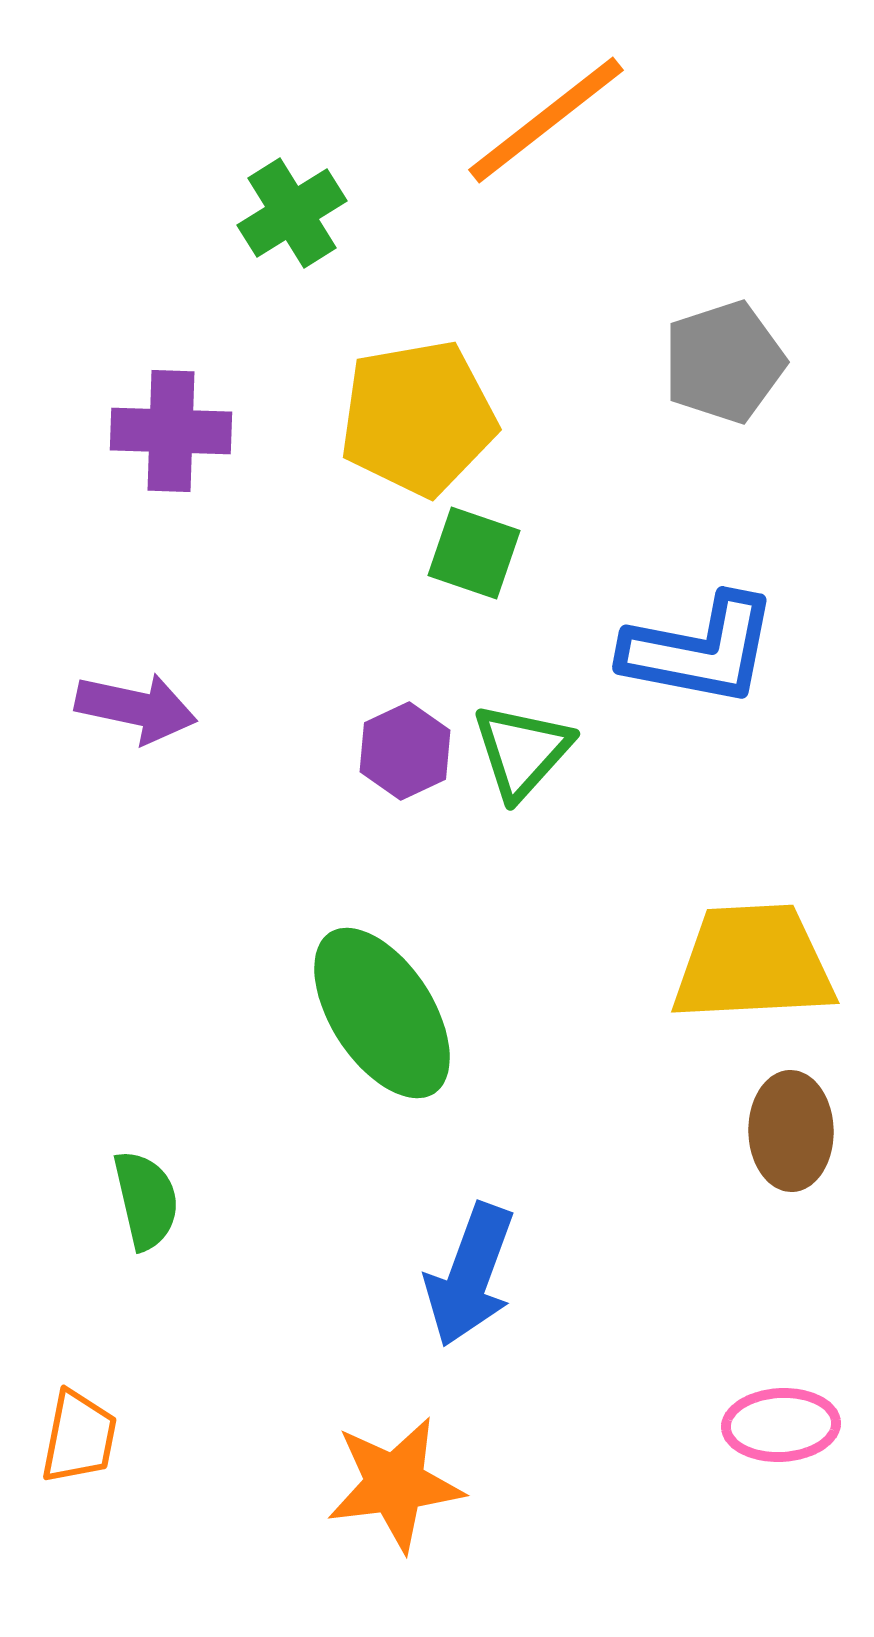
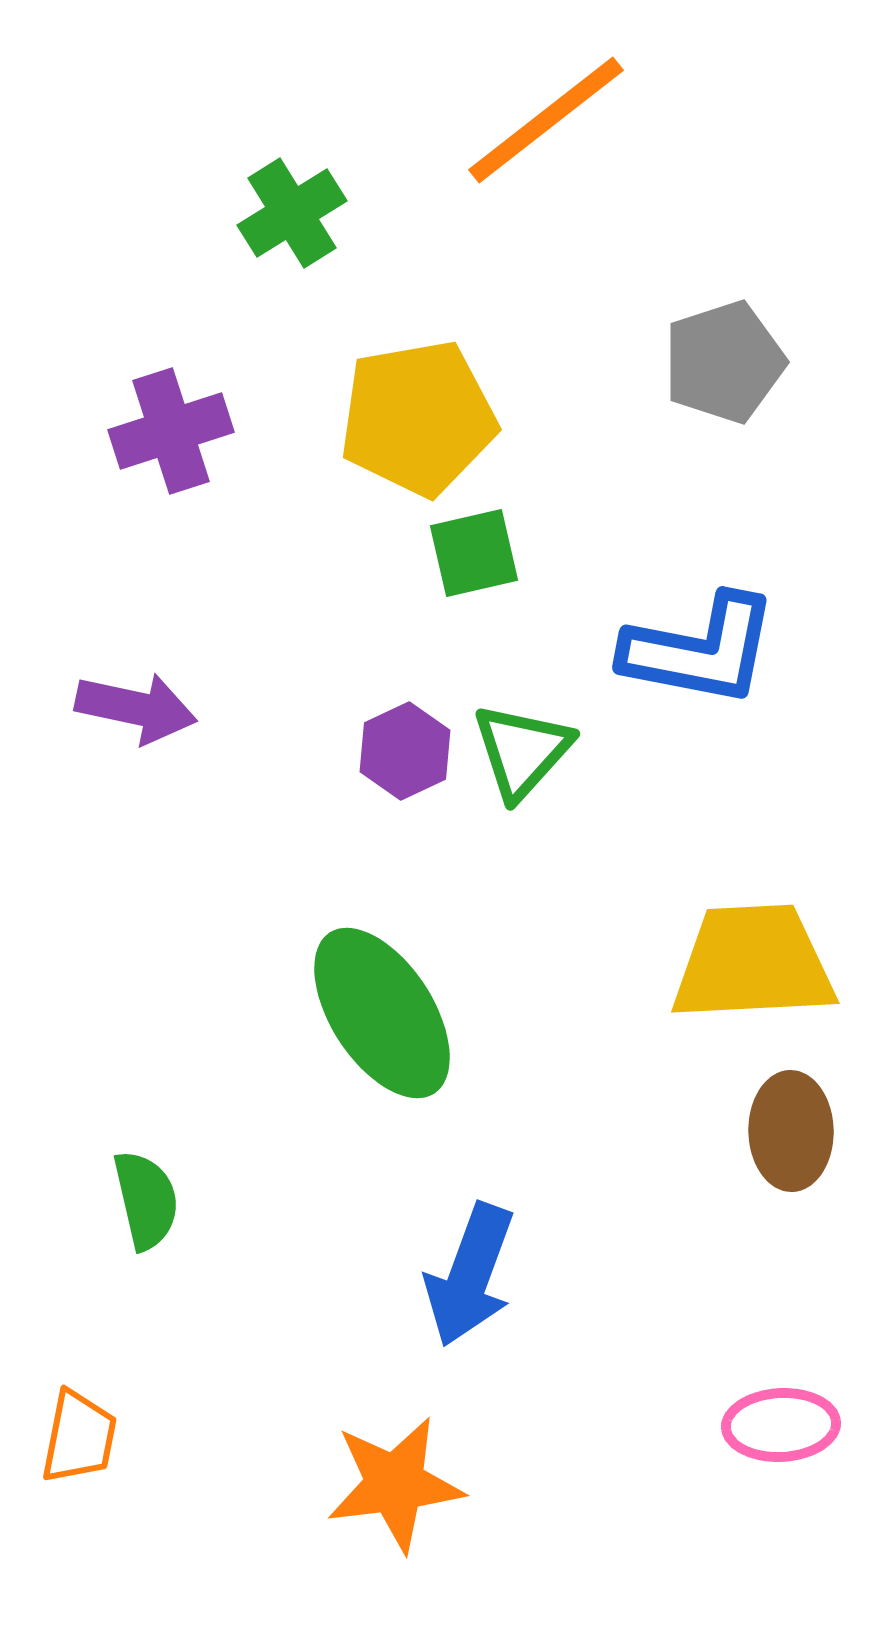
purple cross: rotated 20 degrees counterclockwise
green square: rotated 32 degrees counterclockwise
